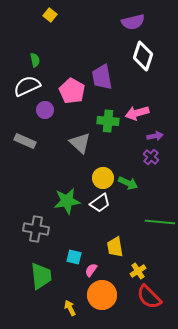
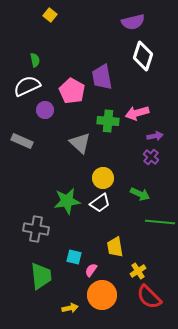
gray rectangle: moved 3 px left
green arrow: moved 12 px right, 11 px down
yellow arrow: rotated 105 degrees clockwise
